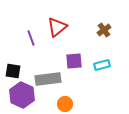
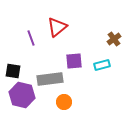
brown cross: moved 10 px right, 9 px down
gray rectangle: moved 2 px right
purple hexagon: rotated 10 degrees counterclockwise
orange circle: moved 1 px left, 2 px up
